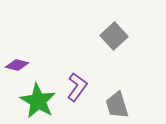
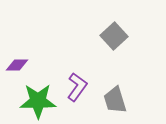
purple diamond: rotated 15 degrees counterclockwise
green star: rotated 30 degrees counterclockwise
gray trapezoid: moved 2 px left, 5 px up
